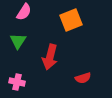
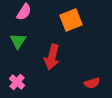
red arrow: moved 2 px right
red semicircle: moved 9 px right, 5 px down
pink cross: rotated 28 degrees clockwise
